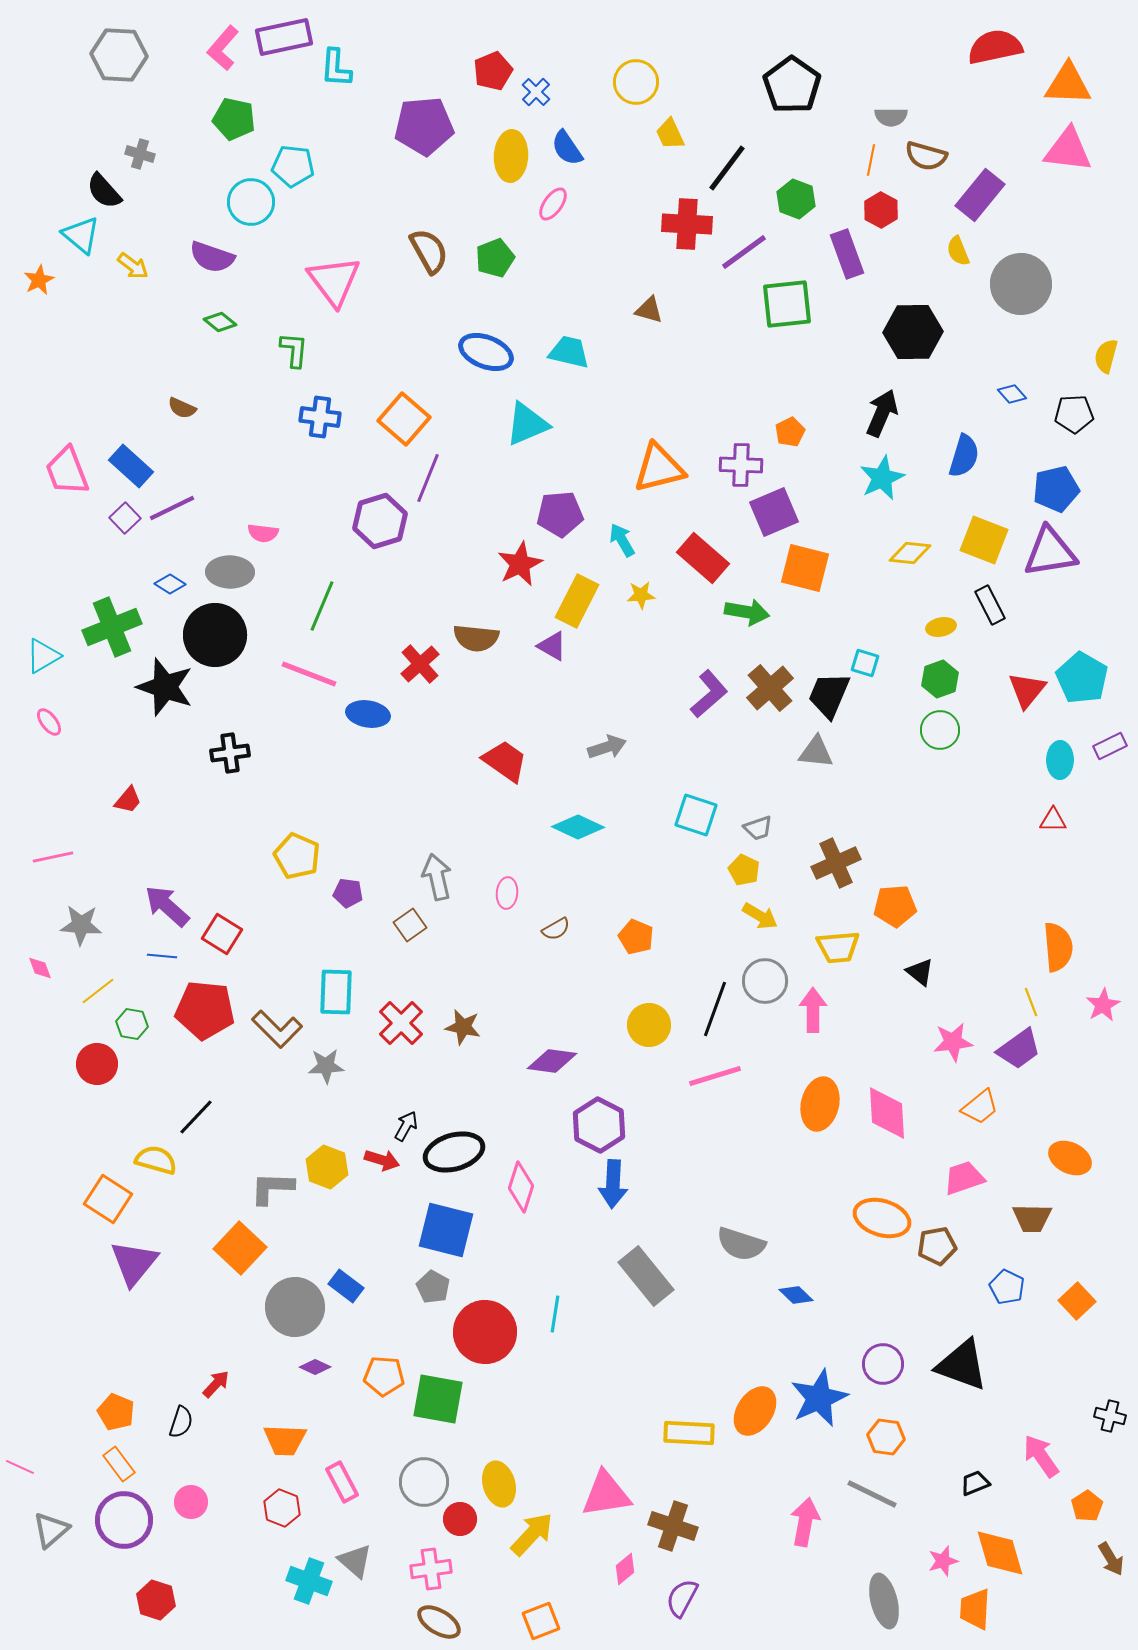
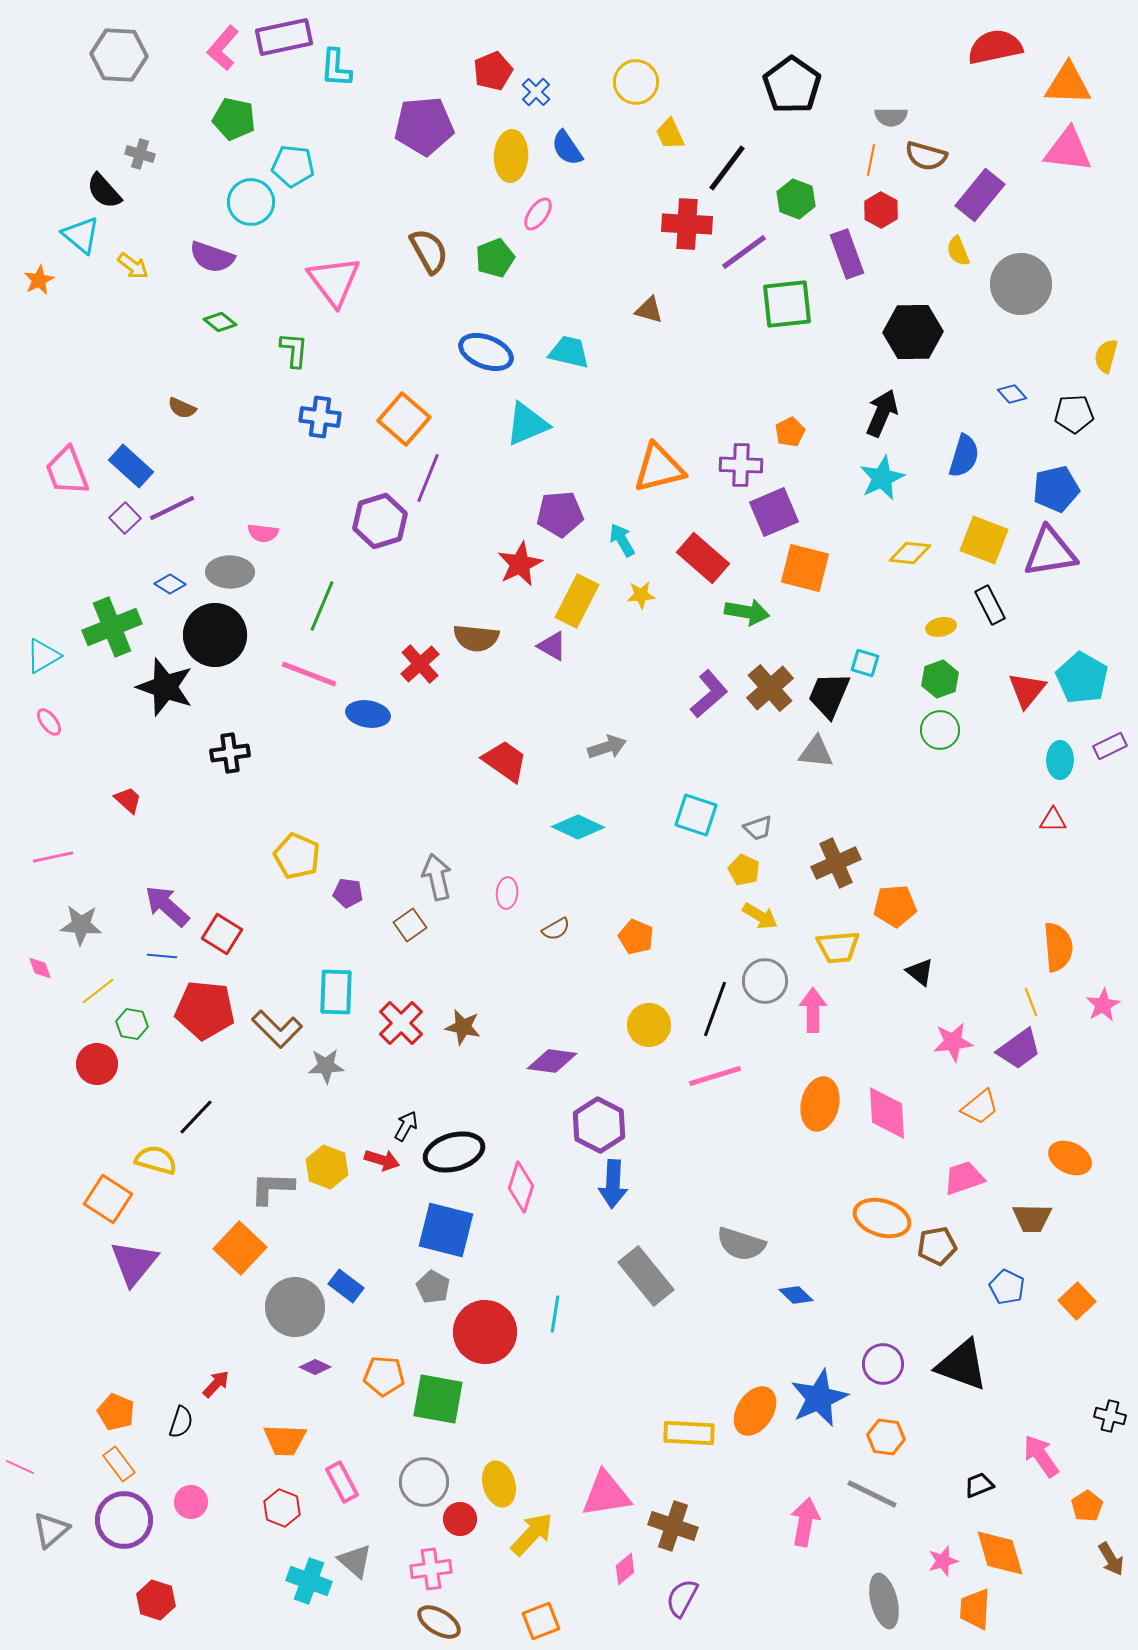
pink ellipse at (553, 204): moved 15 px left, 10 px down
red trapezoid at (128, 800): rotated 88 degrees counterclockwise
black trapezoid at (975, 1483): moved 4 px right, 2 px down
